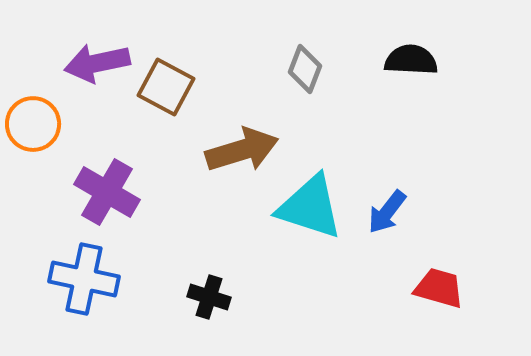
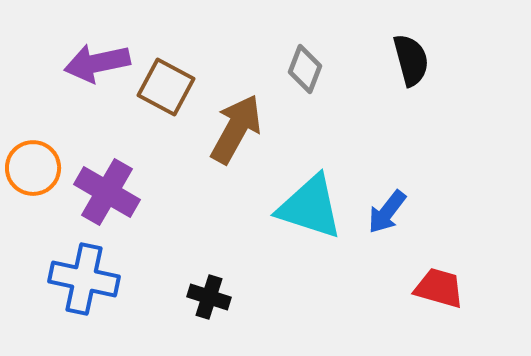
black semicircle: rotated 72 degrees clockwise
orange circle: moved 44 px down
brown arrow: moved 6 px left, 21 px up; rotated 44 degrees counterclockwise
